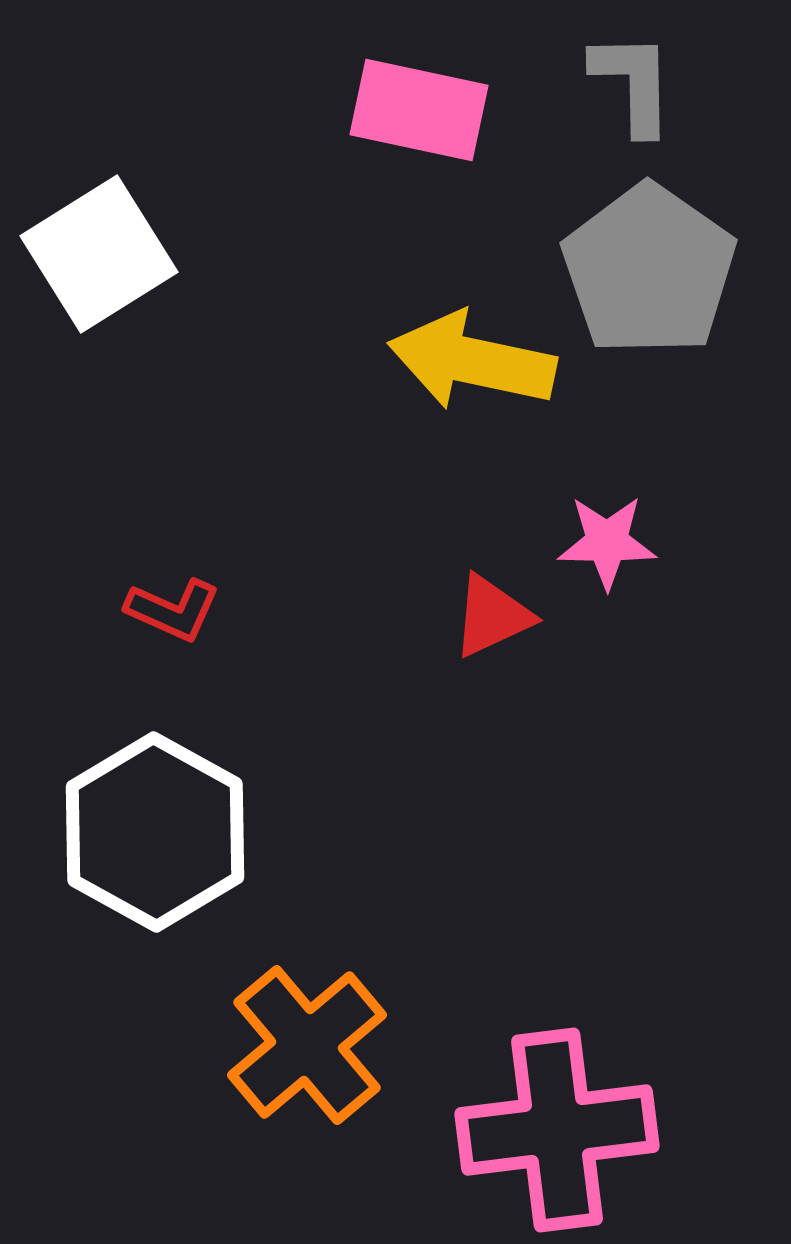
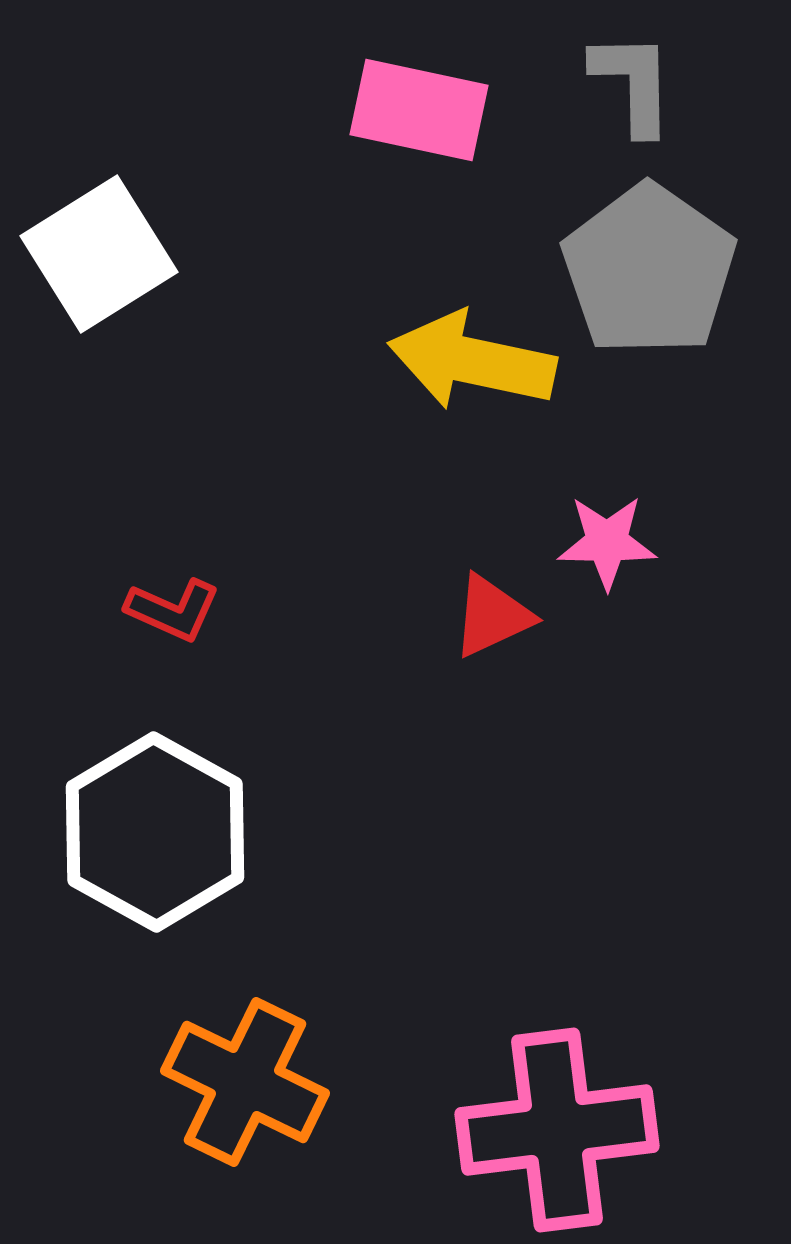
orange cross: moved 62 px left, 37 px down; rotated 24 degrees counterclockwise
